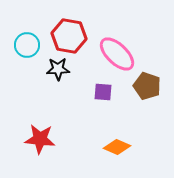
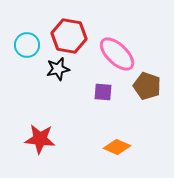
black star: rotated 10 degrees counterclockwise
